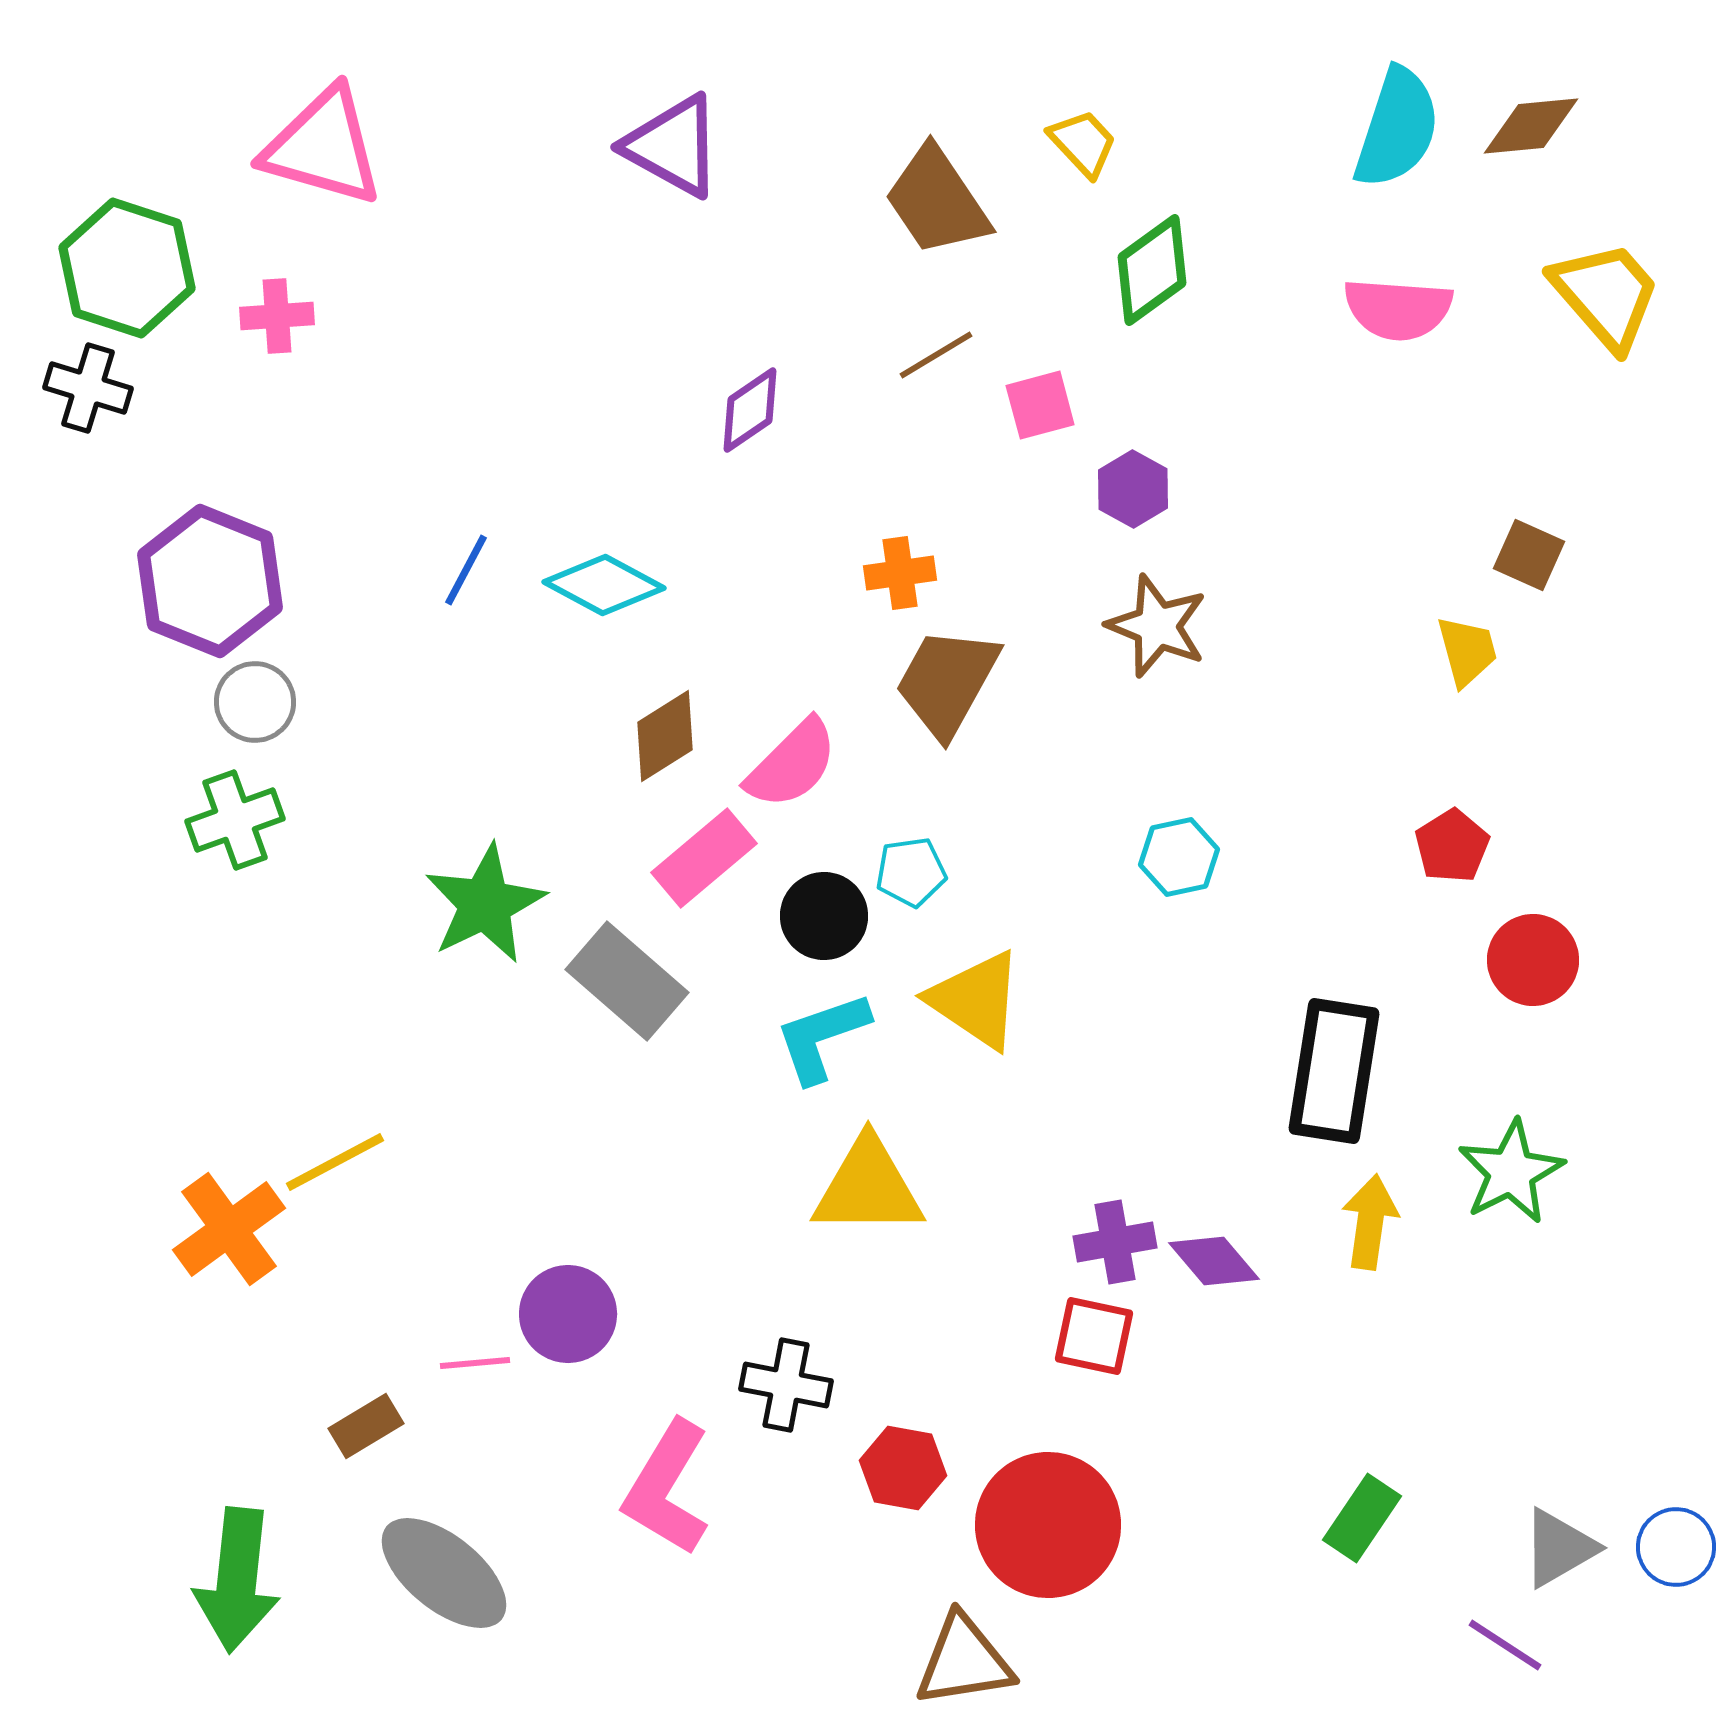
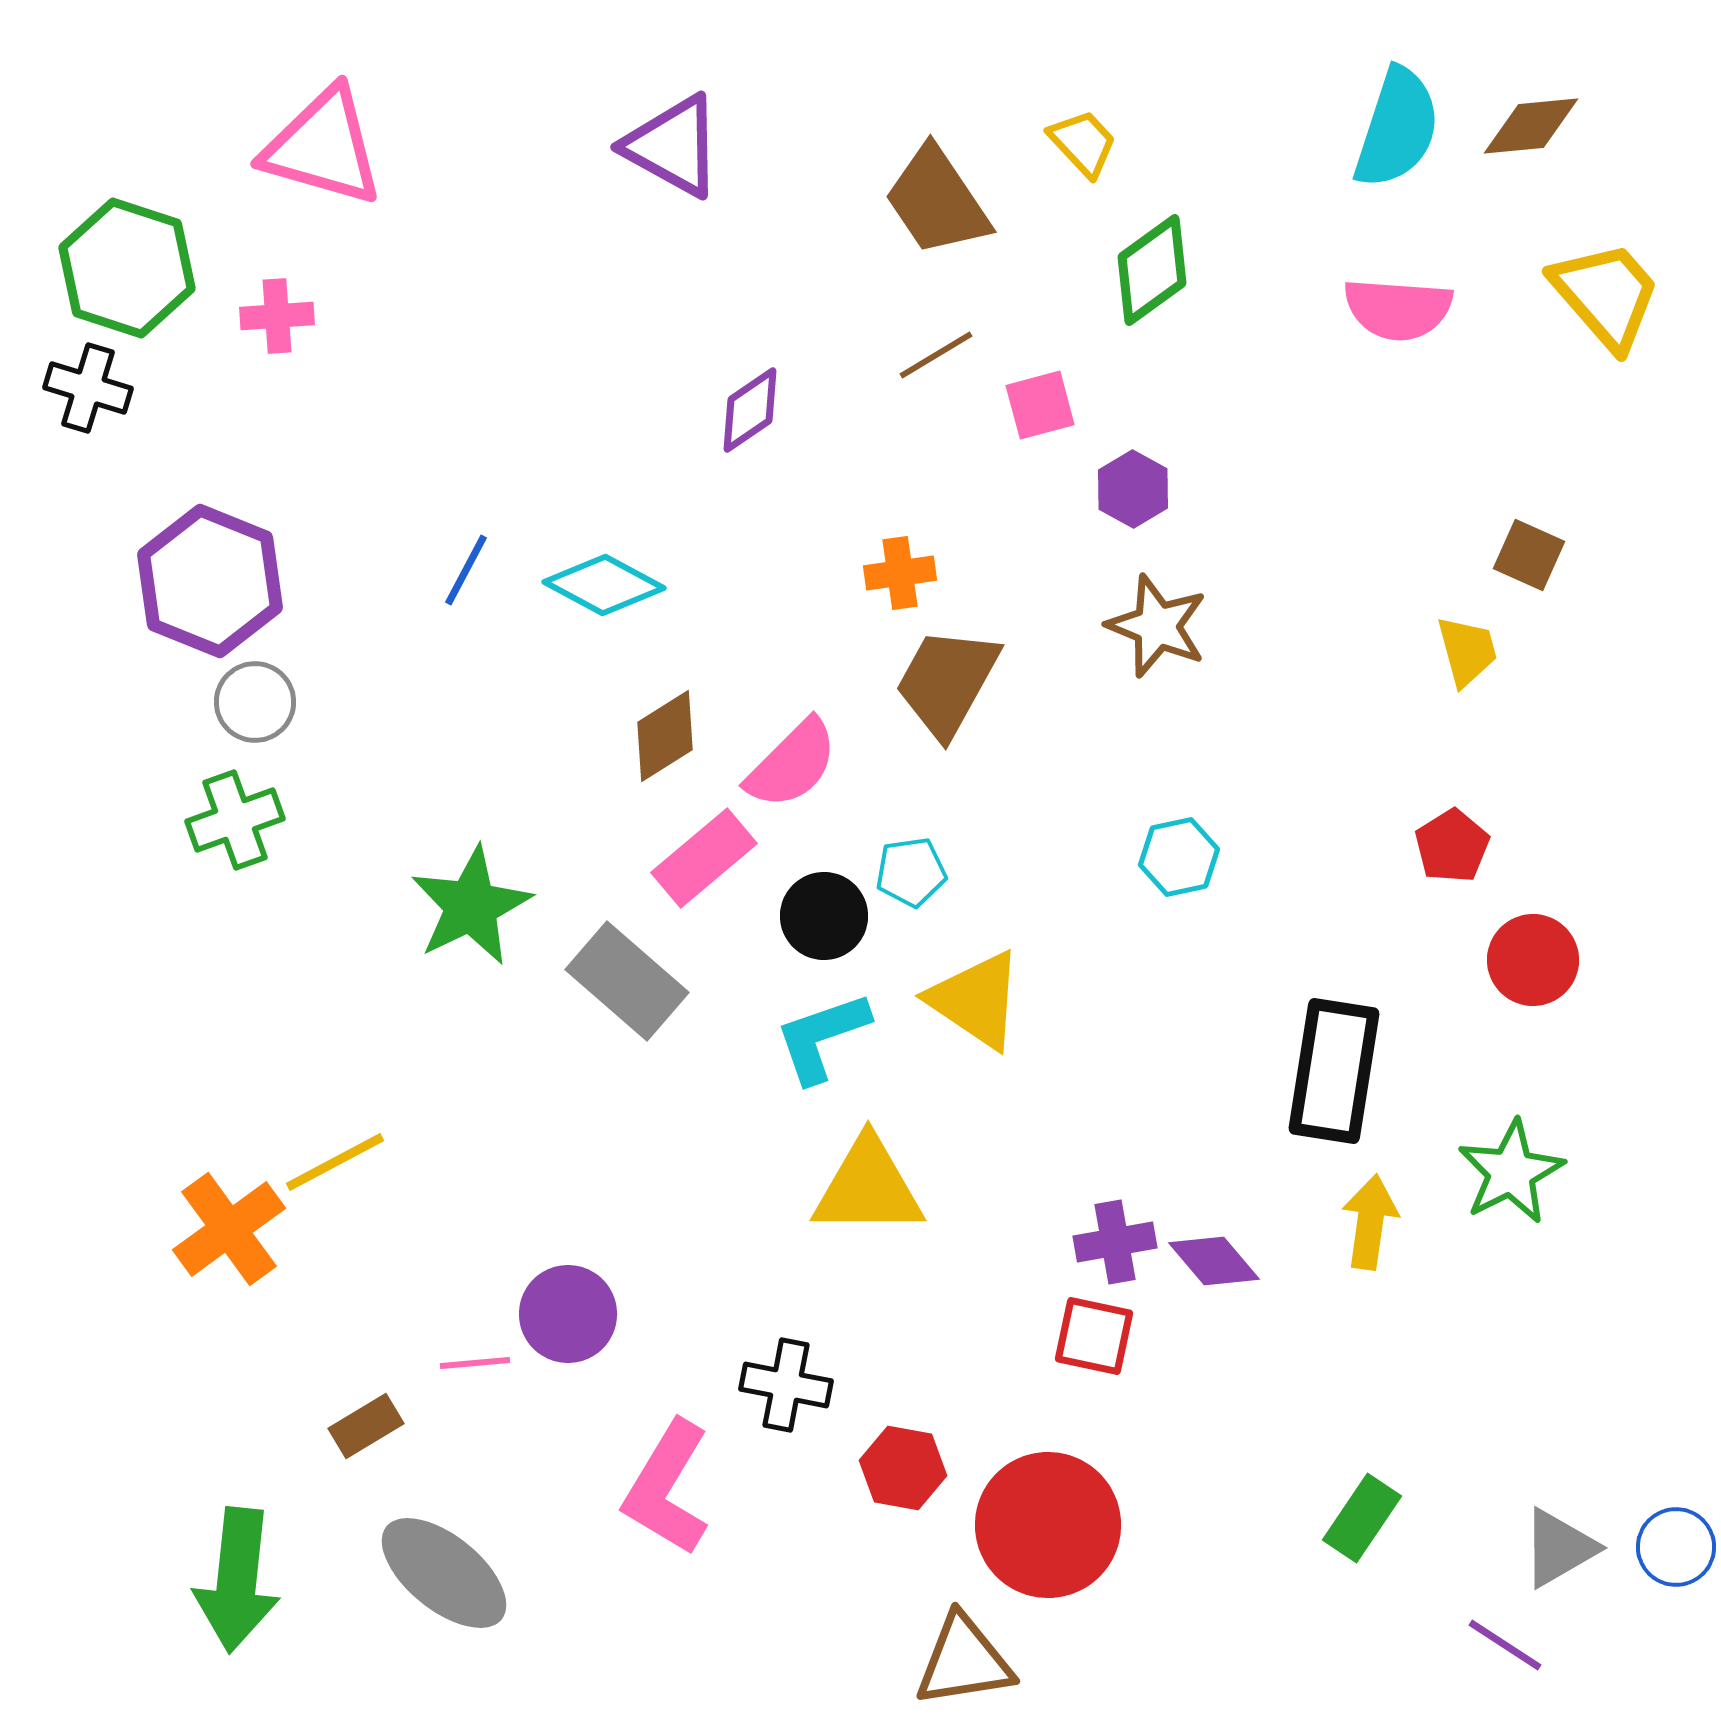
green star at (485, 904): moved 14 px left, 2 px down
